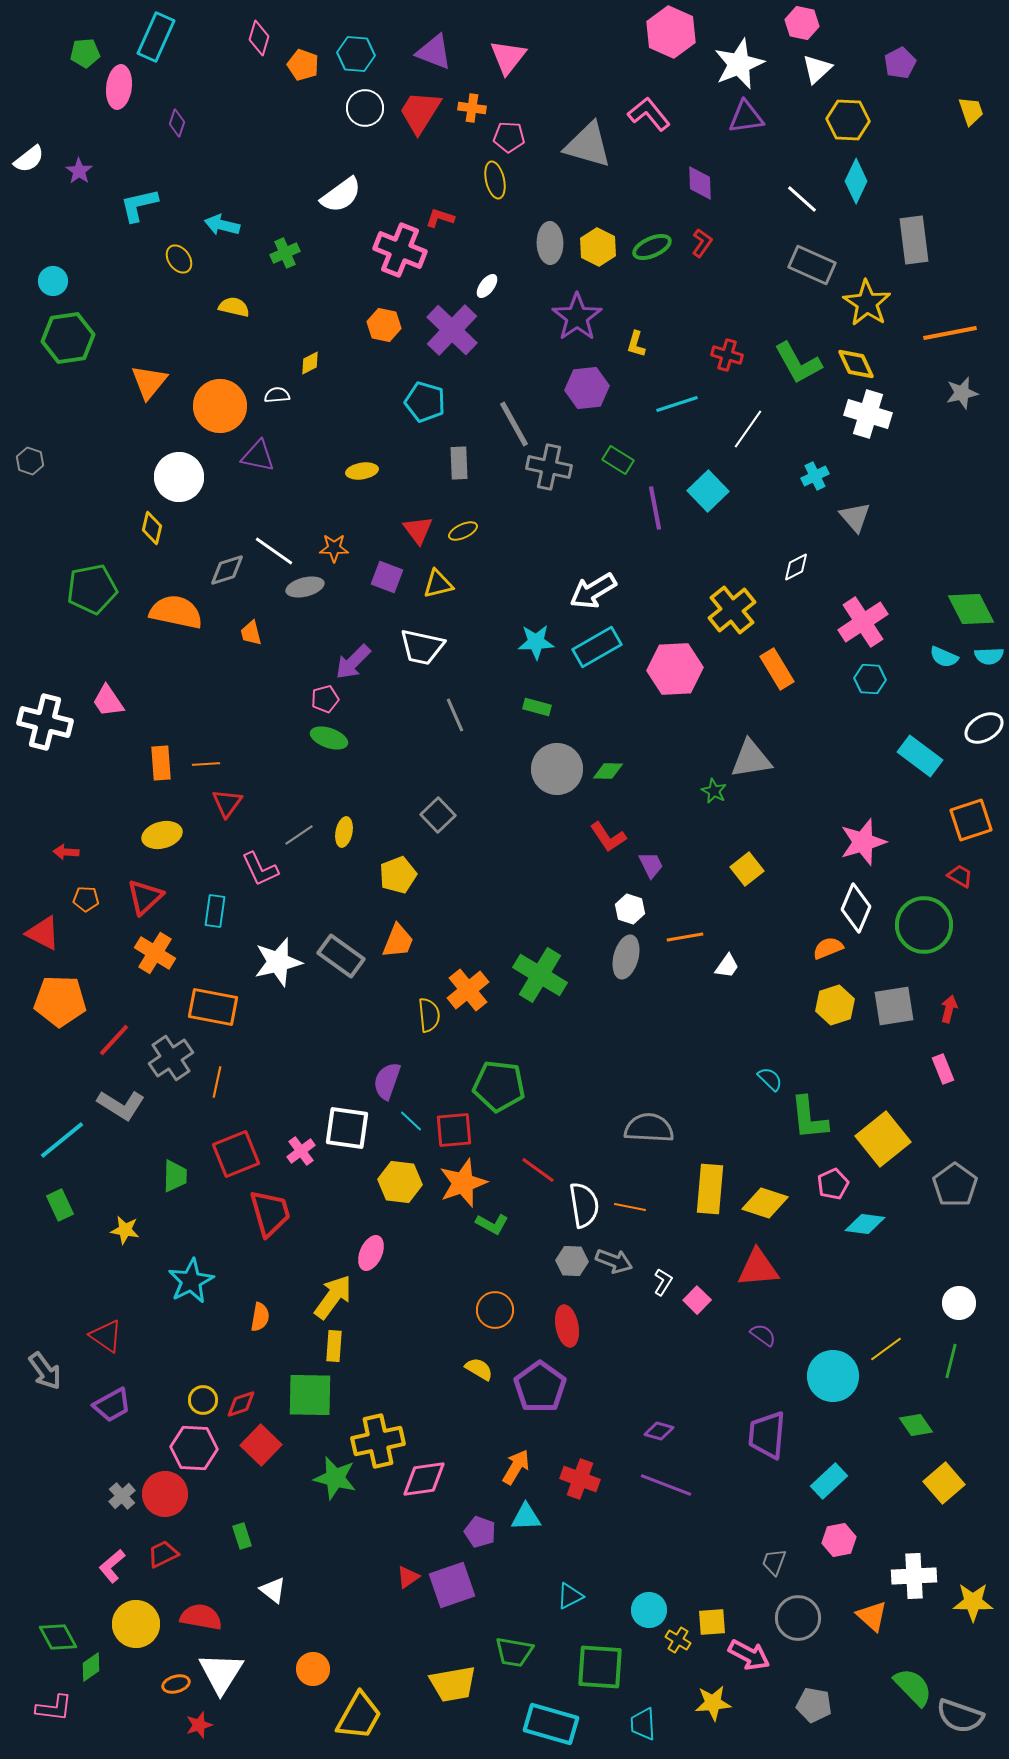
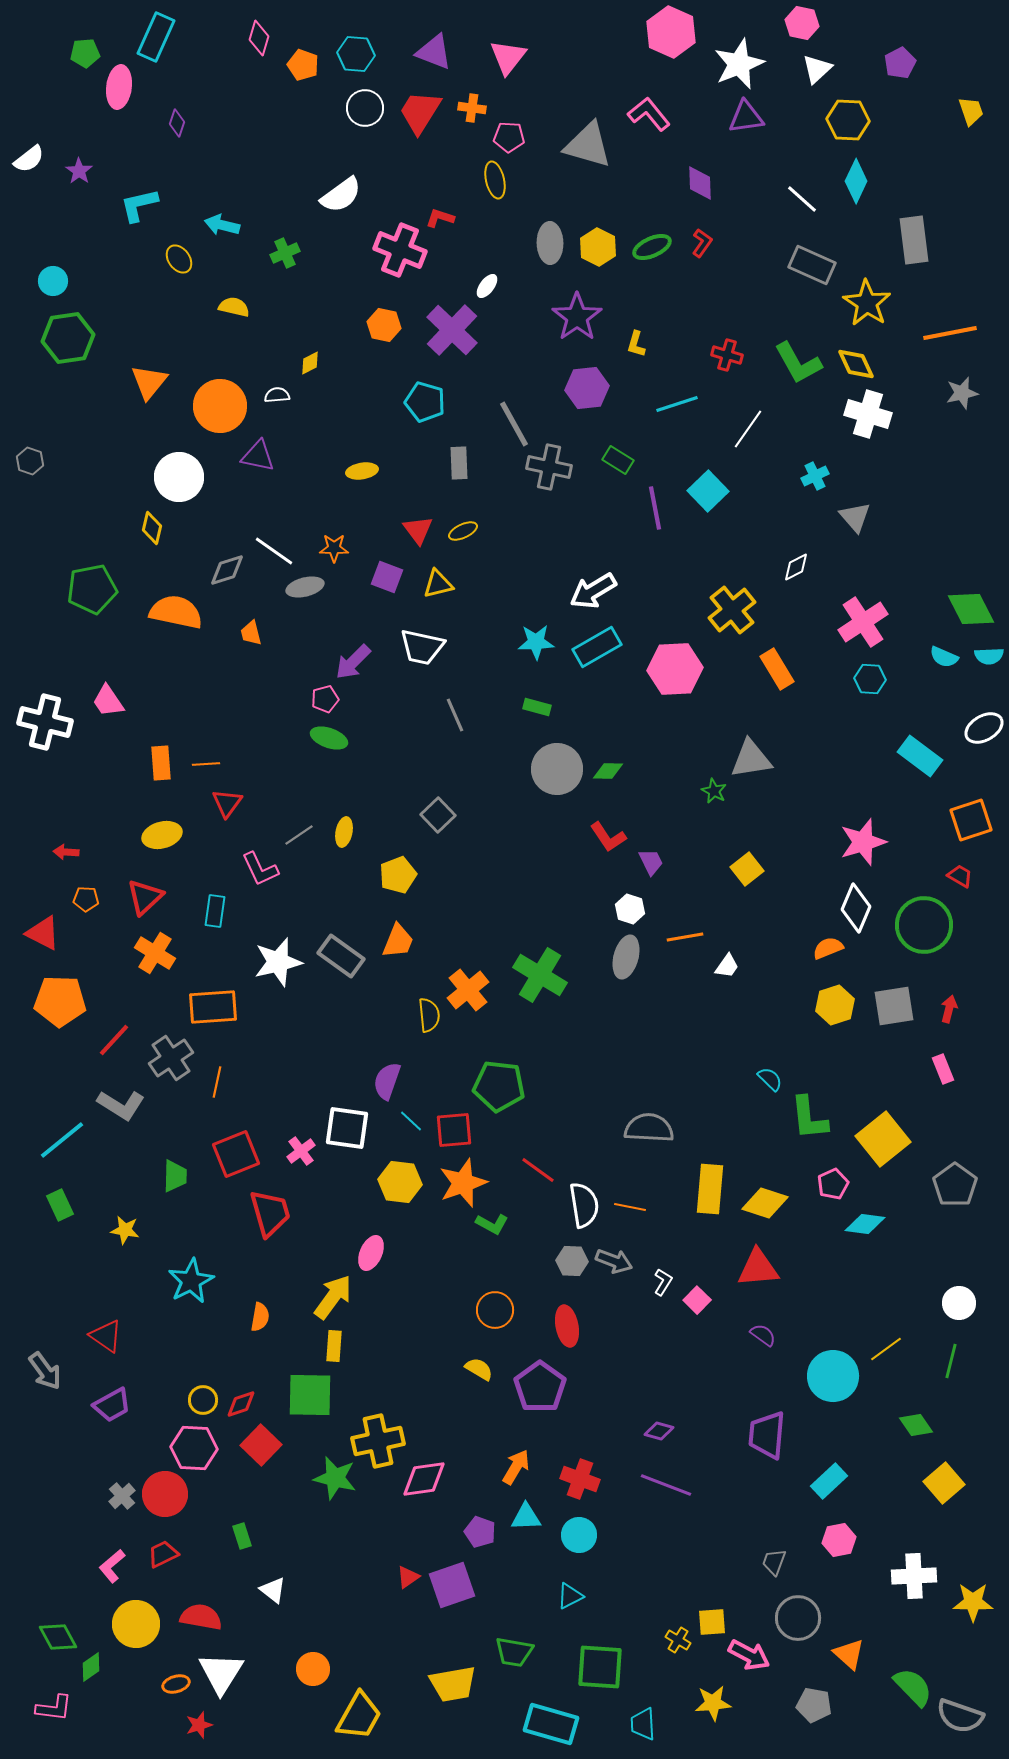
purple trapezoid at (651, 865): moved 3 px up
orange rectangle at (213, 1007): rotated 15 degrees counterclockwise
cyan circle at (649, 1610): moved 70 px left, 75 px up
orange triangle at (872, 1616): moved 23 px left, 38 px down
